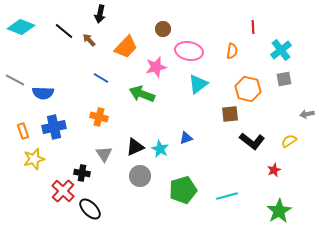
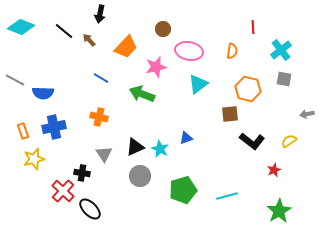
gray square: rotated 21 degrees clockwise
